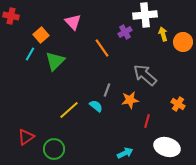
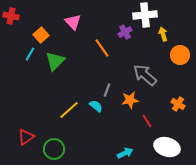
orange circle: moved 3 px left, 13 px down
red line: rotated 48 degrees counterclockwise
